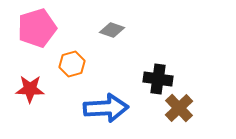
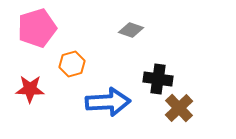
gray diamond: moved 19 px right
blue arrow: moved 2 px right, 6 px up
